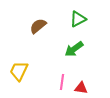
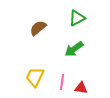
green triangle: moved 1 px left, 1 px up
brown semicircle: moved 2 px down
yellow trapezoid: moved 16 px right, 6 px down
